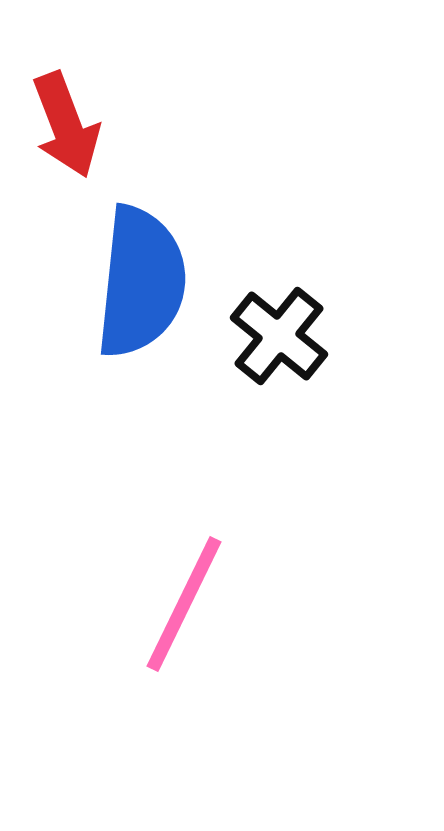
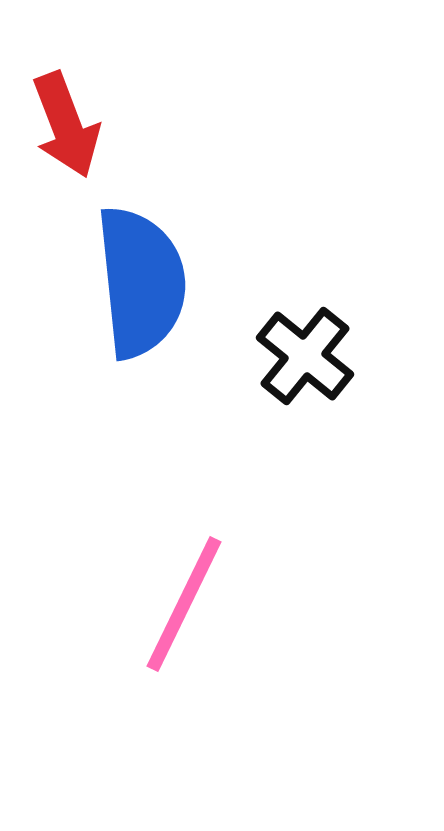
blue semicircle: rotated 12 degrees counterclockwise
black cross: moved 26 px right, 20 px down
